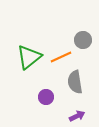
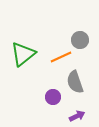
gray circle: moved 3 px left
green triangle: moved 6 px left, 3 px up
gray semicircle: rotated 10 degrees counterclockwise
purple circle: moved 7 px right
